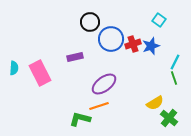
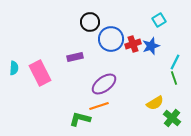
cyan square: rotated 24 degrees clockwise
green cross: moved 3 px right
